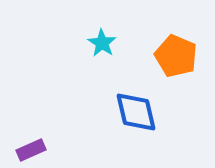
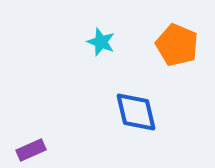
cyan star: moved 1 px left, 1 px up; rotated 12 degrees counterclockwise
orange pentagon: moved 1 px right, 11 px up
